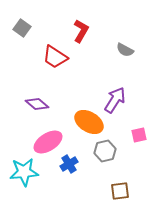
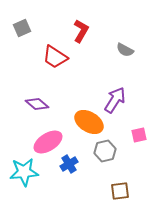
gray square: rotated 30 degrees clockwise
